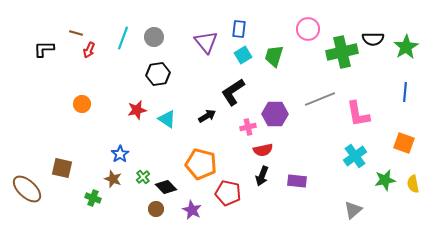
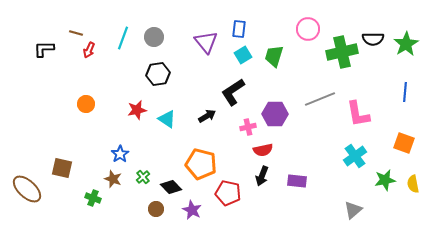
green star at (406, 47): moved 3 px up
orange circle at (82, 104): moved 4 px right
black diamond at (166, 187): moved 5 px right
